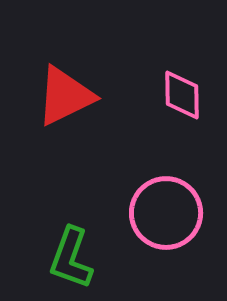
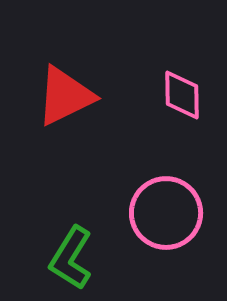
green L-shape: rotated 12 degrees clockwise
